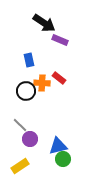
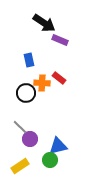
black circle: moved 2 px down
gray line: moved 2 px down
green circle: moved 13 px left, 1 px down
